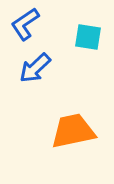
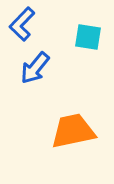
blue L-shape: moved 3 px left; rotated 12 degrees counterclockwise
blue arrow: rotated 8 degrees counterclockwise
